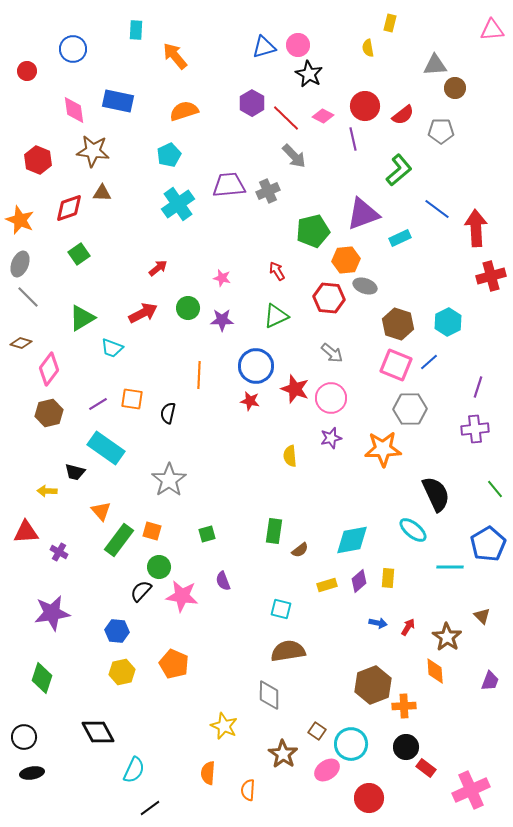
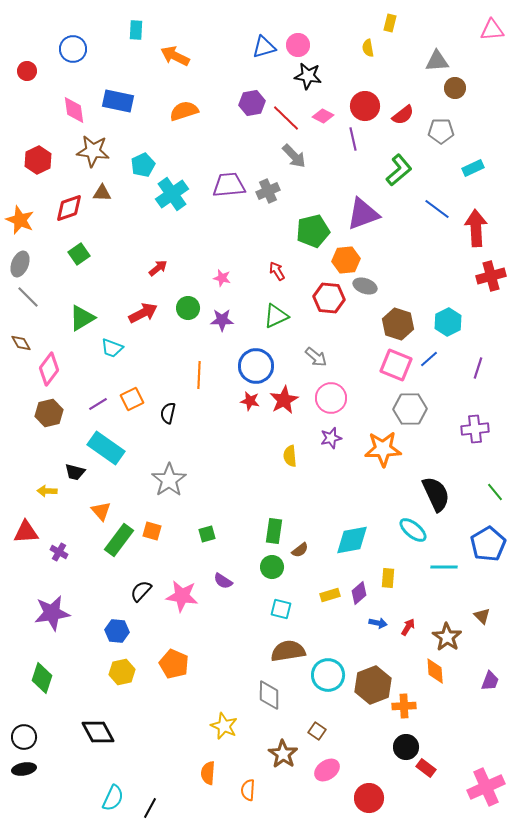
orange arrow at (175, 56): rotated 24 degrees counterclockwise
gray triangle at (435, 65): moved 2 px right, 4 px up
black star at (309, 74): moved 1 px left, 2 px down; rotated 20 degrees counterclockwise
purple hexagon at (252, 103): rotated 20 degrees clockwise
cyan pentagon at (169, 155): moved 26 px left, 10 px down
red hexagon at (38, 160): rotated 12 degrees clockwise
cyan cross at (178, 204): moved 6 px left, 10 px up
cyan rectangle at (400, 238): moved 73 px right, 70 px up
brown diamond at (21, 343): rotated 45 degrees clockwise
gray arrow at (332, 353): moved 16 px left, 4 px down
blue line at (429, 362): moved 3 px up
purple line at (478, 387): moved 19 px up
red star at (295, 389): moved 11 px left, 11 px down; rotated 24 degrees clockwise
orange square at (132, 399): rotated 35 degrees counterclockwise
green line at (495, 489): moved 3 px down
green circle at (159, 567): moved 113 px right
cyan line at (450, 567): moved 6 px left
purple semicircle at (223, 581): rotated 36 degrees counterclockwise
purple diamond at (359, 581): moved 12 px down
yellow rectangle at (327, 585): moved 3 px right, 10 px down
cyan circle at (351, 744): moved 23 px left, 69 px up
cyan semicircle at (134, 770): moved 21 px left, 28 px down
black ellipse at (32, 773): moved 8 px left, 4 px up
pink cross at (471, 790): moved 15 px right, 3 px up
black line at (150, 808): rotated 25 degrees counterclockwise
